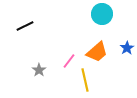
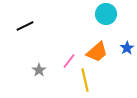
cyan circle: moved 4 px right
